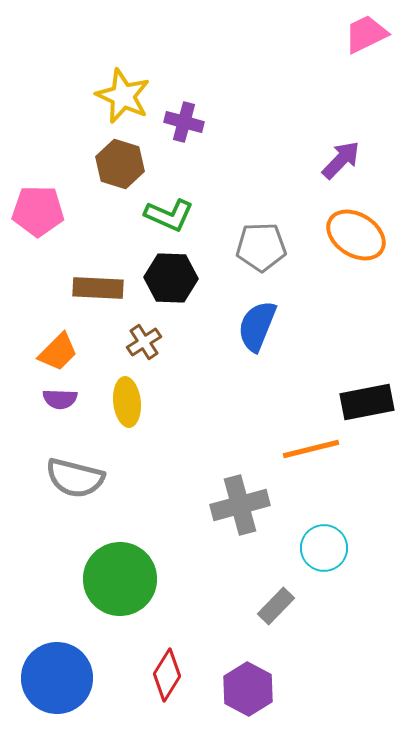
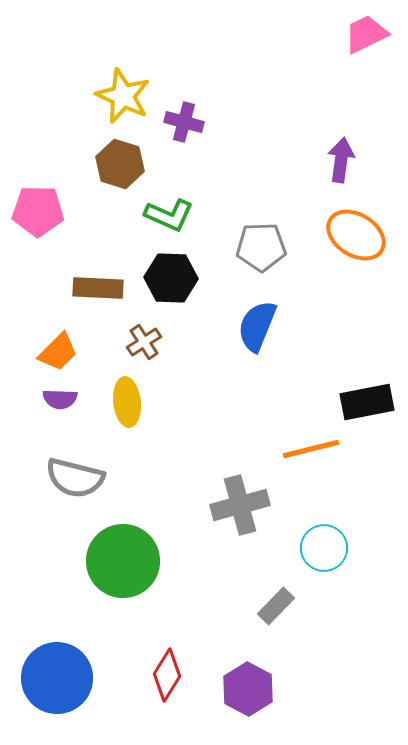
purple arrow: rotated 36 degrees counterclockwise
green circle: moved 3 px right, 18 px up
